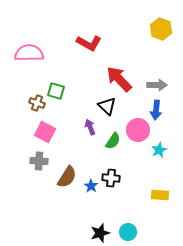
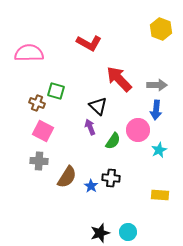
black triangle: moved 9 px left
pink square: moved 2 px left, 1 px up
